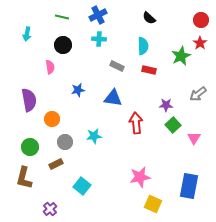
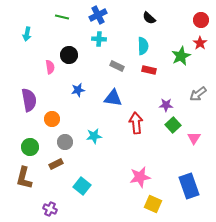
black circle: moved 6 px right, 10 px down
blue rectangle: rotated 30 degrees counterclockwise
purple cross: rotated 24 degrees counterclockwise
